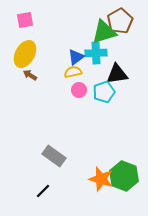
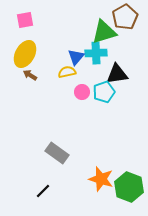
brown pentagon: moved 5 px right, 4 px up
blue triangle: rotated 12 degrees counterclockwise
yellow semicircle: moved 6 px left
pink circle: moved 3 px right, 2 px down
gray rectangle: moved 3 px right, 3 px up
green hexagon: moved 5 px right, 11 px down
